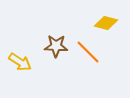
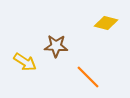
orange line: moved 25 px down
yellow arrow: moved 5 px right
